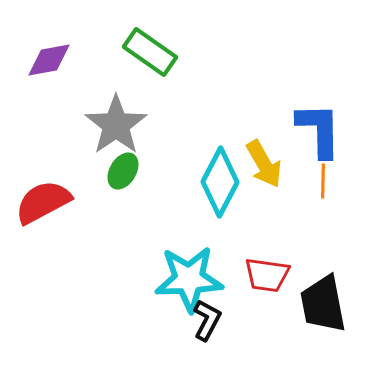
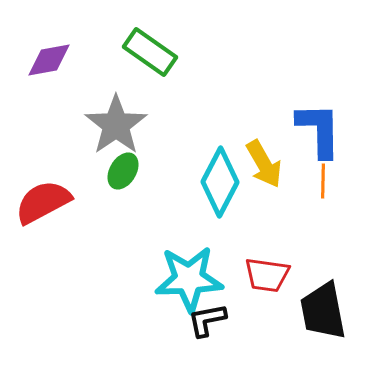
black trapezoid: moved 7 px down
black L-shape: rotated 129 degrees counterclockwise
